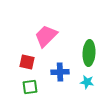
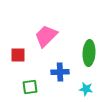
red square: moved 9 px left, 7 px up; rotated 14 degrees counterclockwise
cyan star: moved 1 px left, 7 px down
